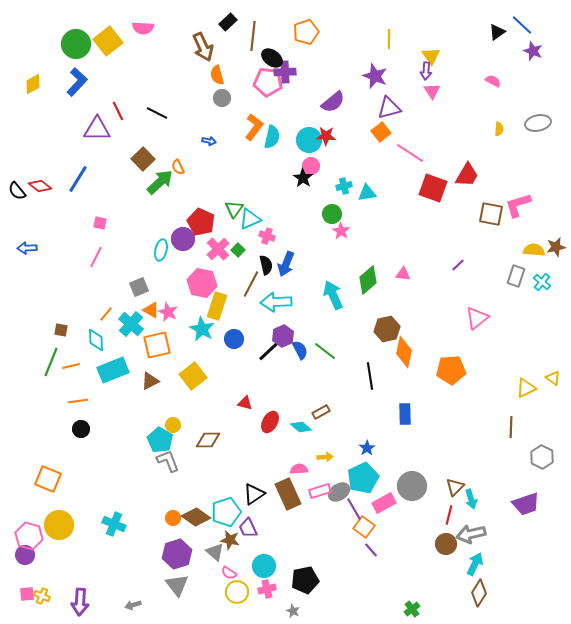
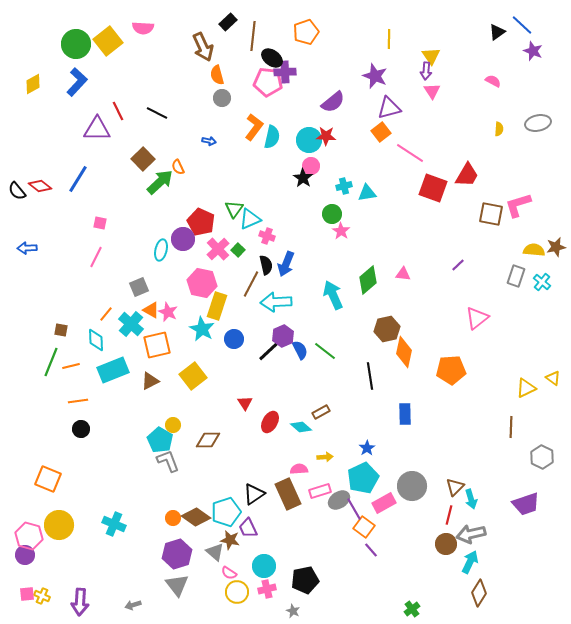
red triangle at (245, 403): rotated 42 degrees clockwise
gray ellipse at (339, 492): moved 8 px down
cyan arrow at (475, 564): moved 5 px left, 2 px up
